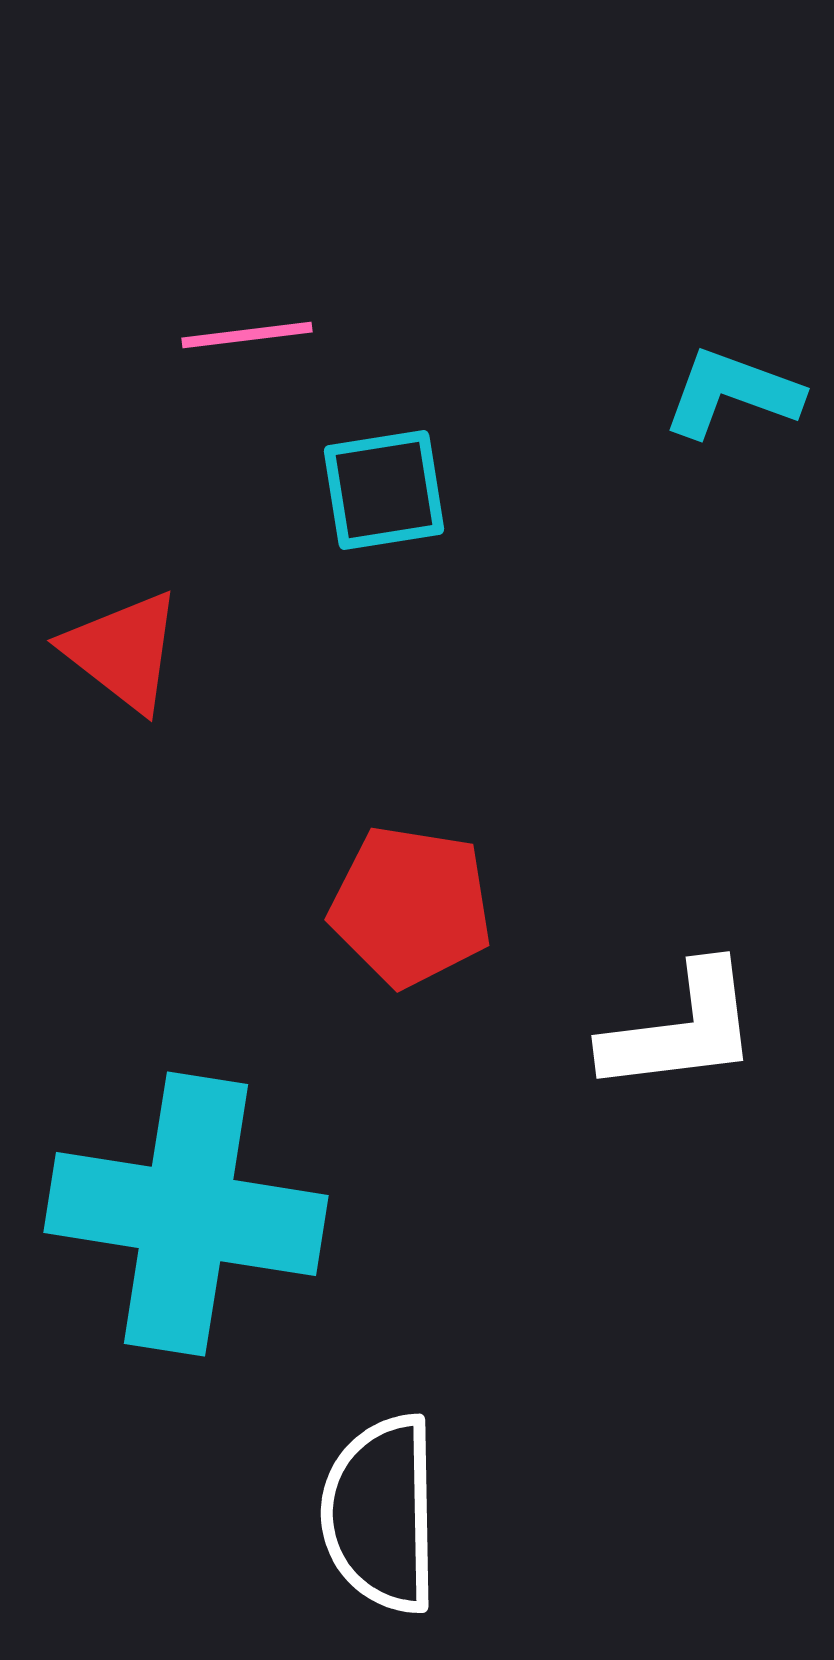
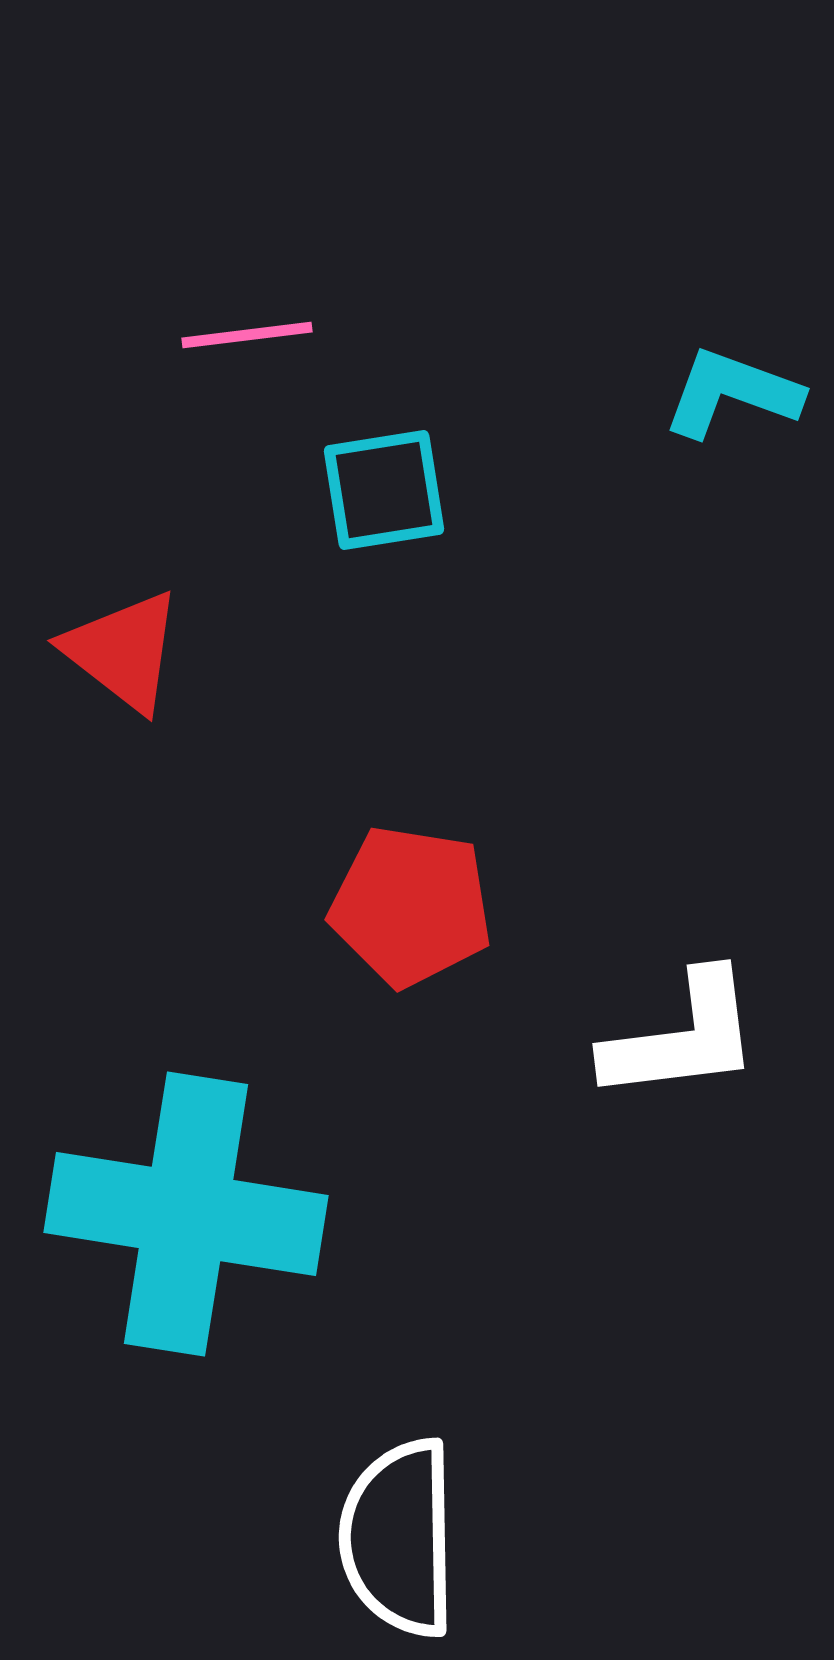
white L-shape: moved 1 px right, 8 px down
white semicircle: moved 18 px right, 24 px down
